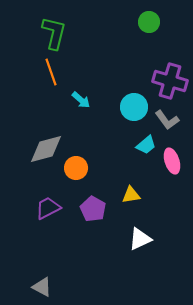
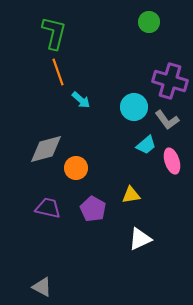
orange line: moved 7 px right
purple trapezoid: rotated 40 degrees clockwise
